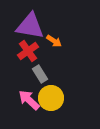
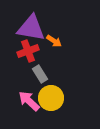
purple triangle: moved 1 px right, 2 px down
red cross: rotated 15 degrees clockwise
pink arrow: moved 1 px down
